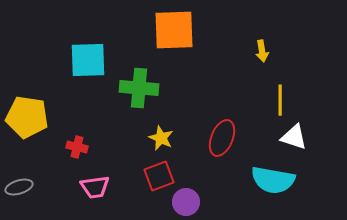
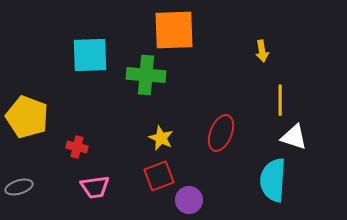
cyan square: moved 2 px right, 5 px up
green cross: moved 7 px right, 13 px up
yellow pentagon: rotated 12 degrees clockwise
red ellipse: moved 1 px left, 5 px up
cyan semicircle: rotated 84 degrees clockwise
purple circle: moved 3 px right, 2 px up
